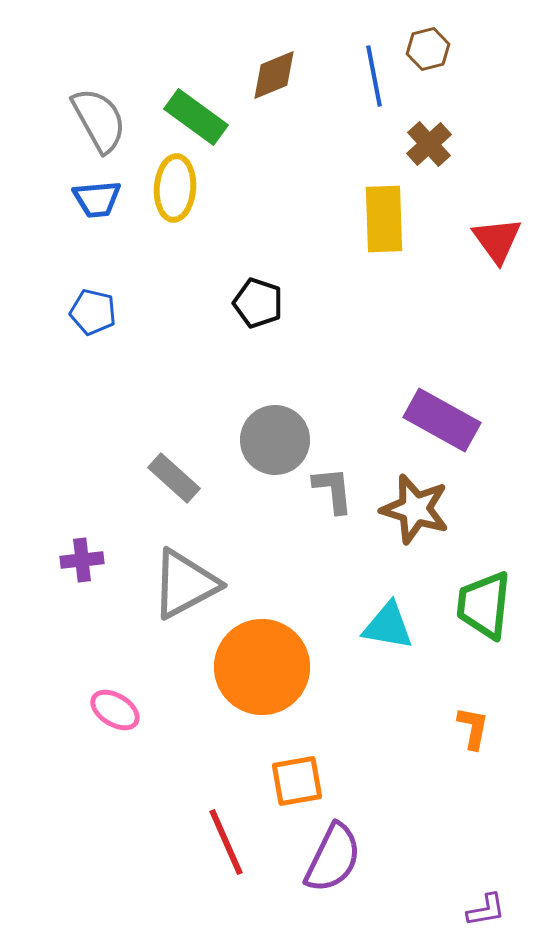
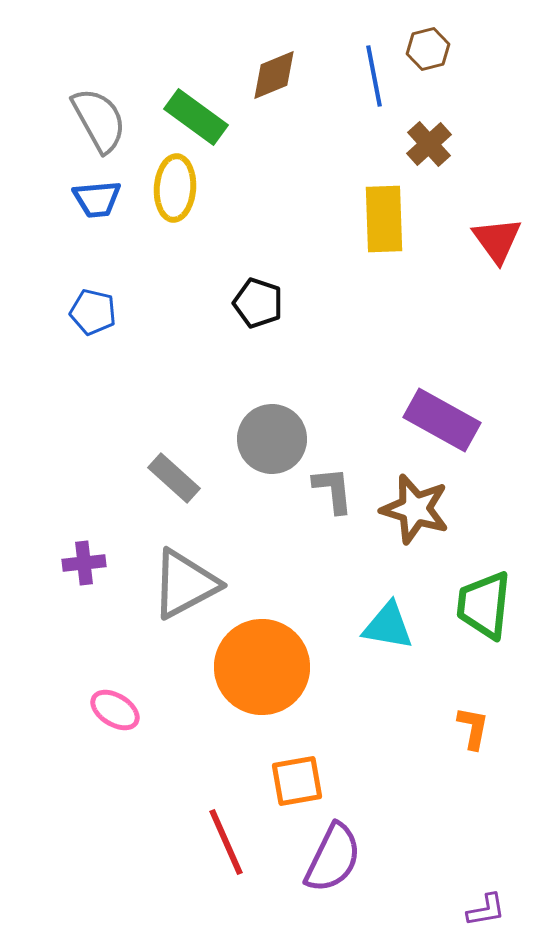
gray circle: moved 3 px left, 1 px up
purple cross: moved 2 px right, 3 px down
